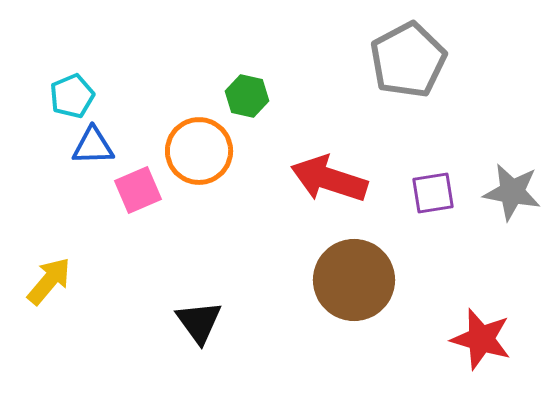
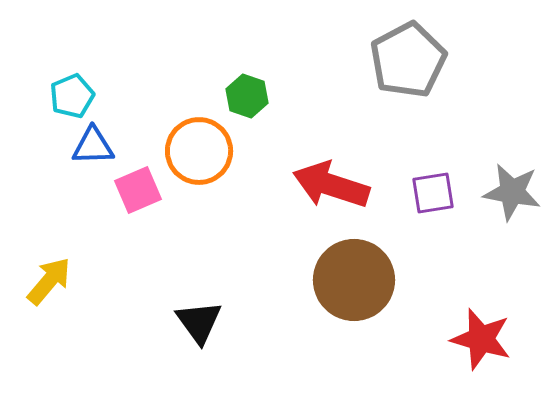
green hexagon: rotated 6 degrees clockwise
red arrow: moved 2 px right, 6 px down
